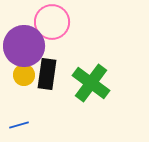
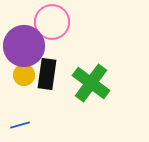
blue line: moved 1 px right
